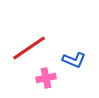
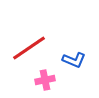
pink cross: moved 1 px left, 2 px down
